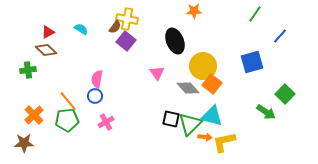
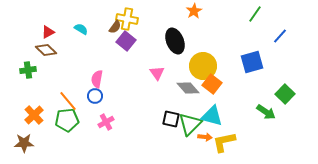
orange star: rotated 28 degrees counterclockwise
